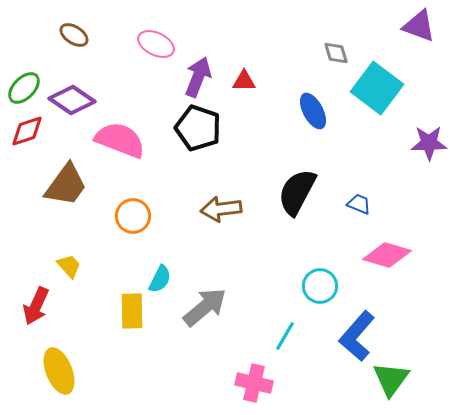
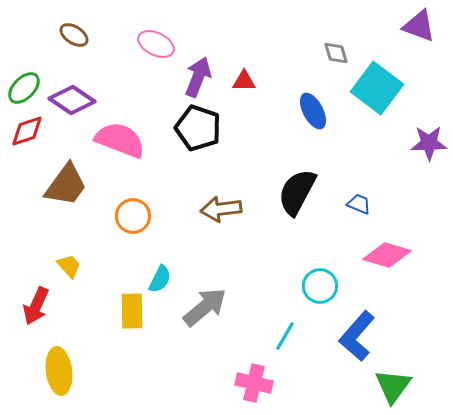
yellow ellipse: rotated 15 degrees clockwise
green triangle: moved 2 px right, 7 px down
